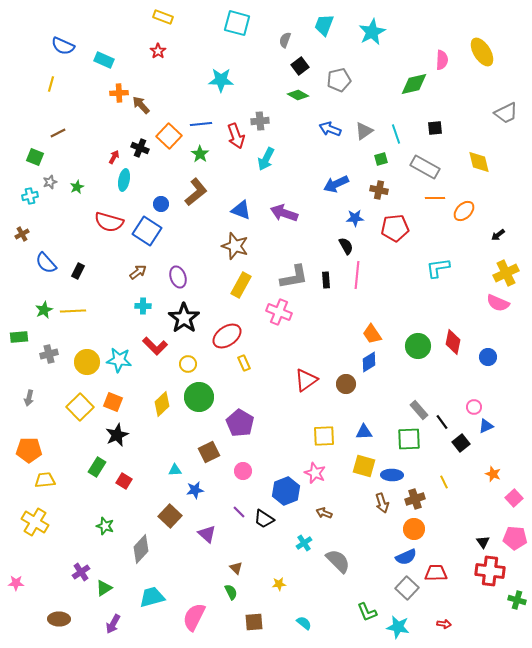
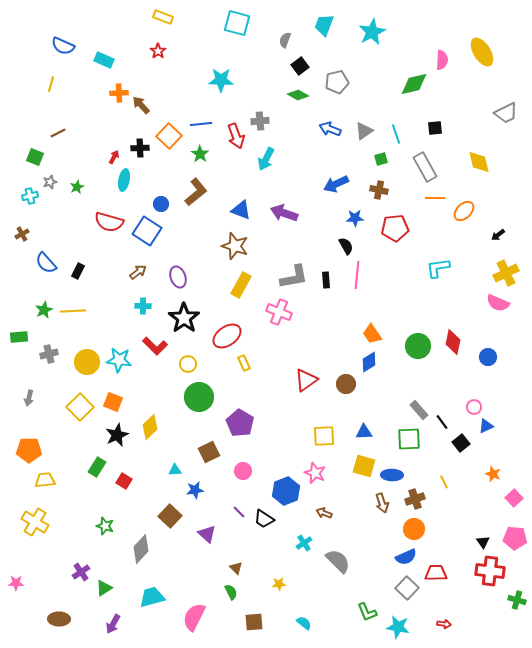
gray pentagon at (339, 80): moved 2 px left, 2 px down
black cross at (140, 148): rotated 24 degrees counterclockwise
gray rectangle at (425, 167): rotated 32 degrees clockwise
yellow diamond at (162, 404): moved 12 px left, 23 px down
